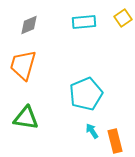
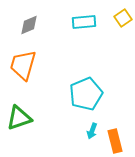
green triangle: moved 7 px left; rotated 28 degrees counterclockwise
cyan arrow: rotated 126 degrees counterclockwise
